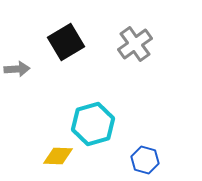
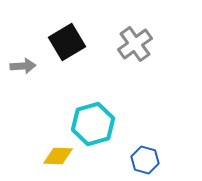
black square: moved 1 px right
gray arrow: moved 6 px right, 3 px up
